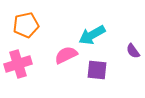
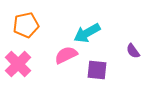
cyan arrow: moved 5 px left, 2 px up
pink cross: rotated 28 degrees counterclockwise
